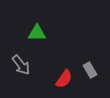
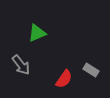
green triangle: rotated 24 degrees counterclockwise
gray rectangle: moved 1 px right; rotated 28 degrees counterclockwise
